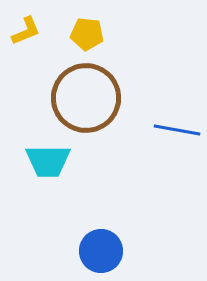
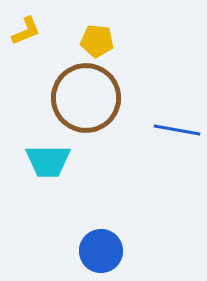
yellow pentagon: moved 10 px right, 7 px down
